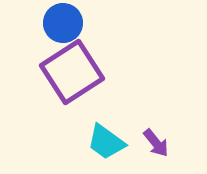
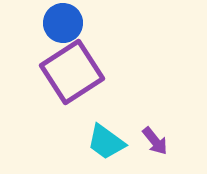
purple arrow: moved 1 px left, 2 px up
